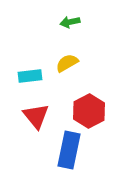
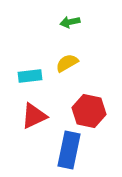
red hexagon: rotated 20 degrees counterclockwise
red triangle: moved 2 px left; rotated 44 degrees clockwise
